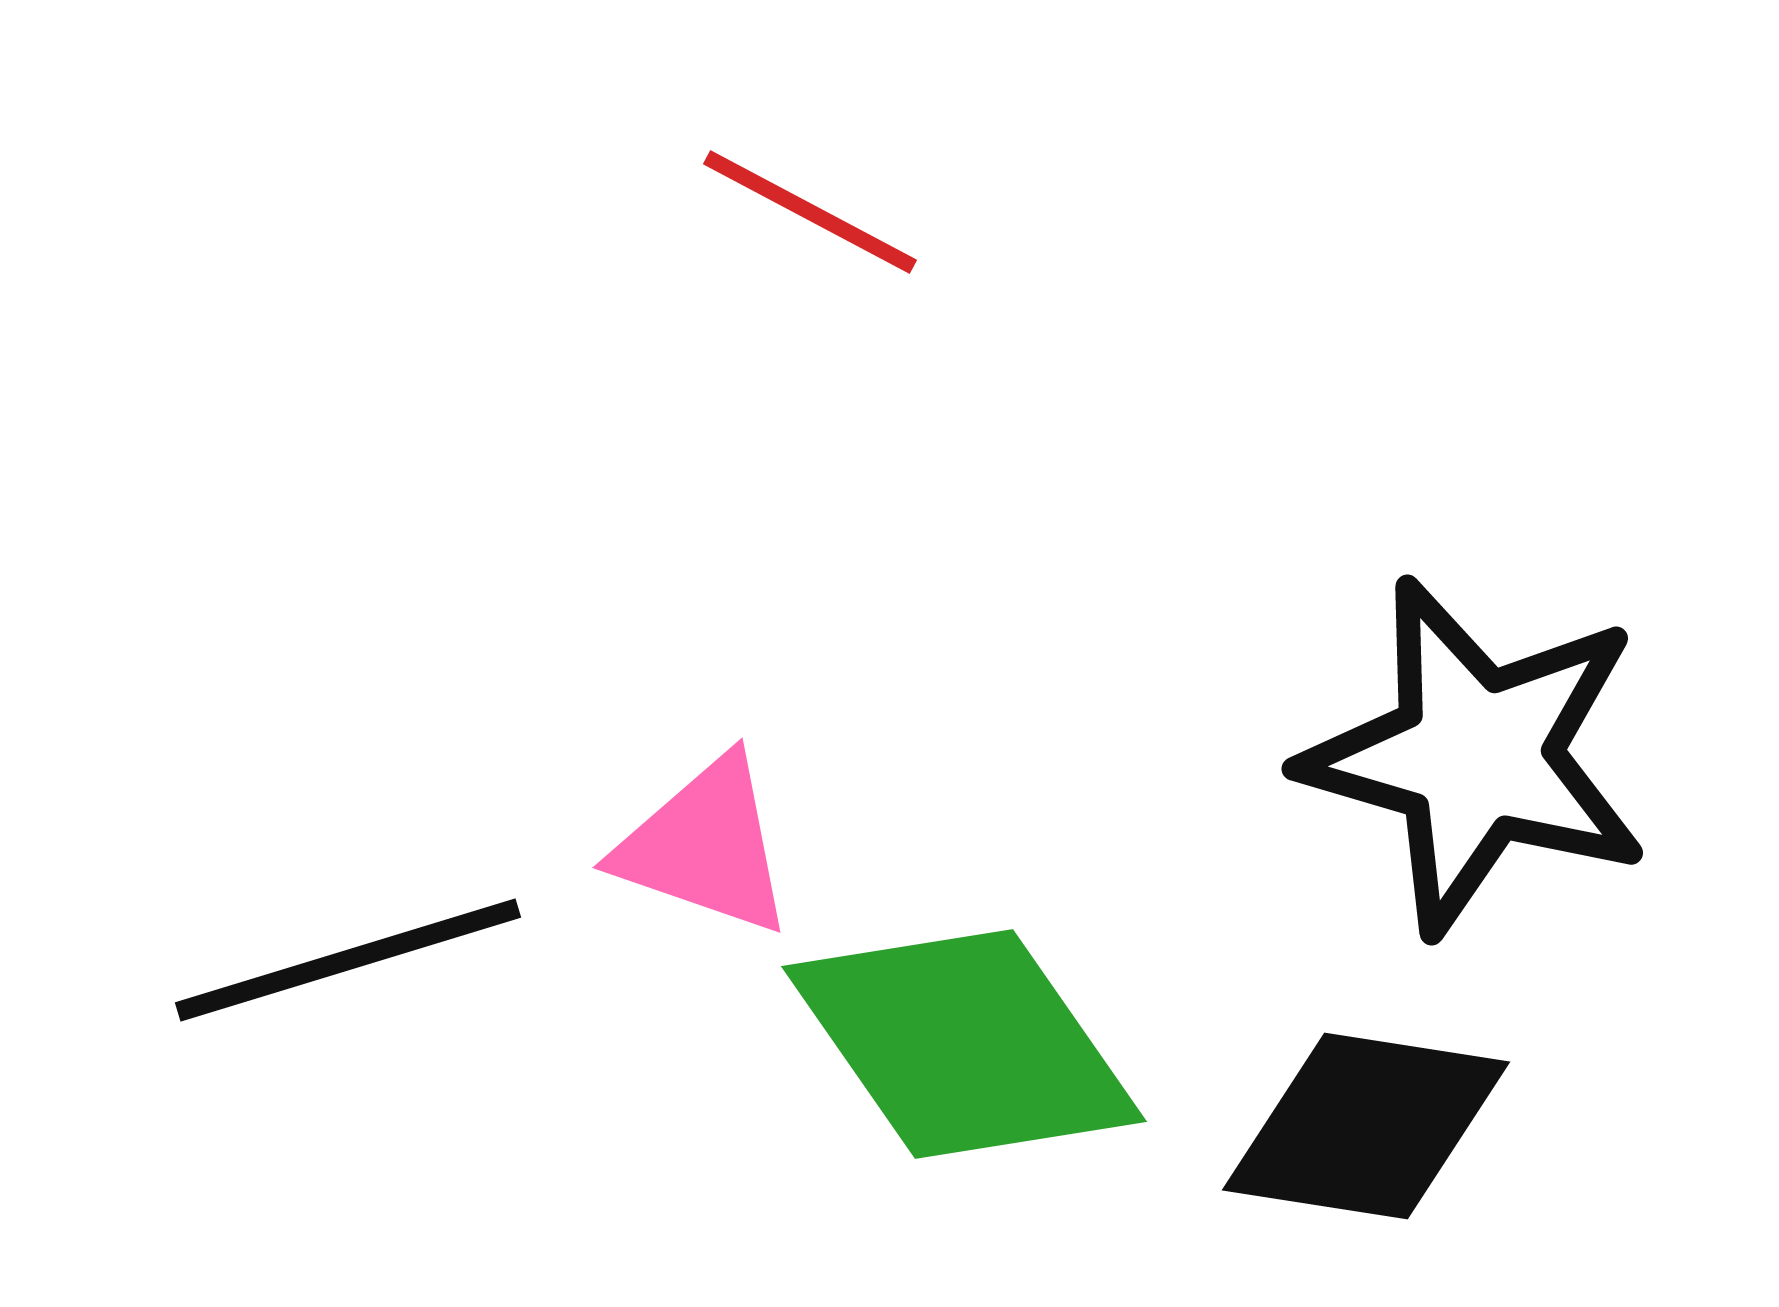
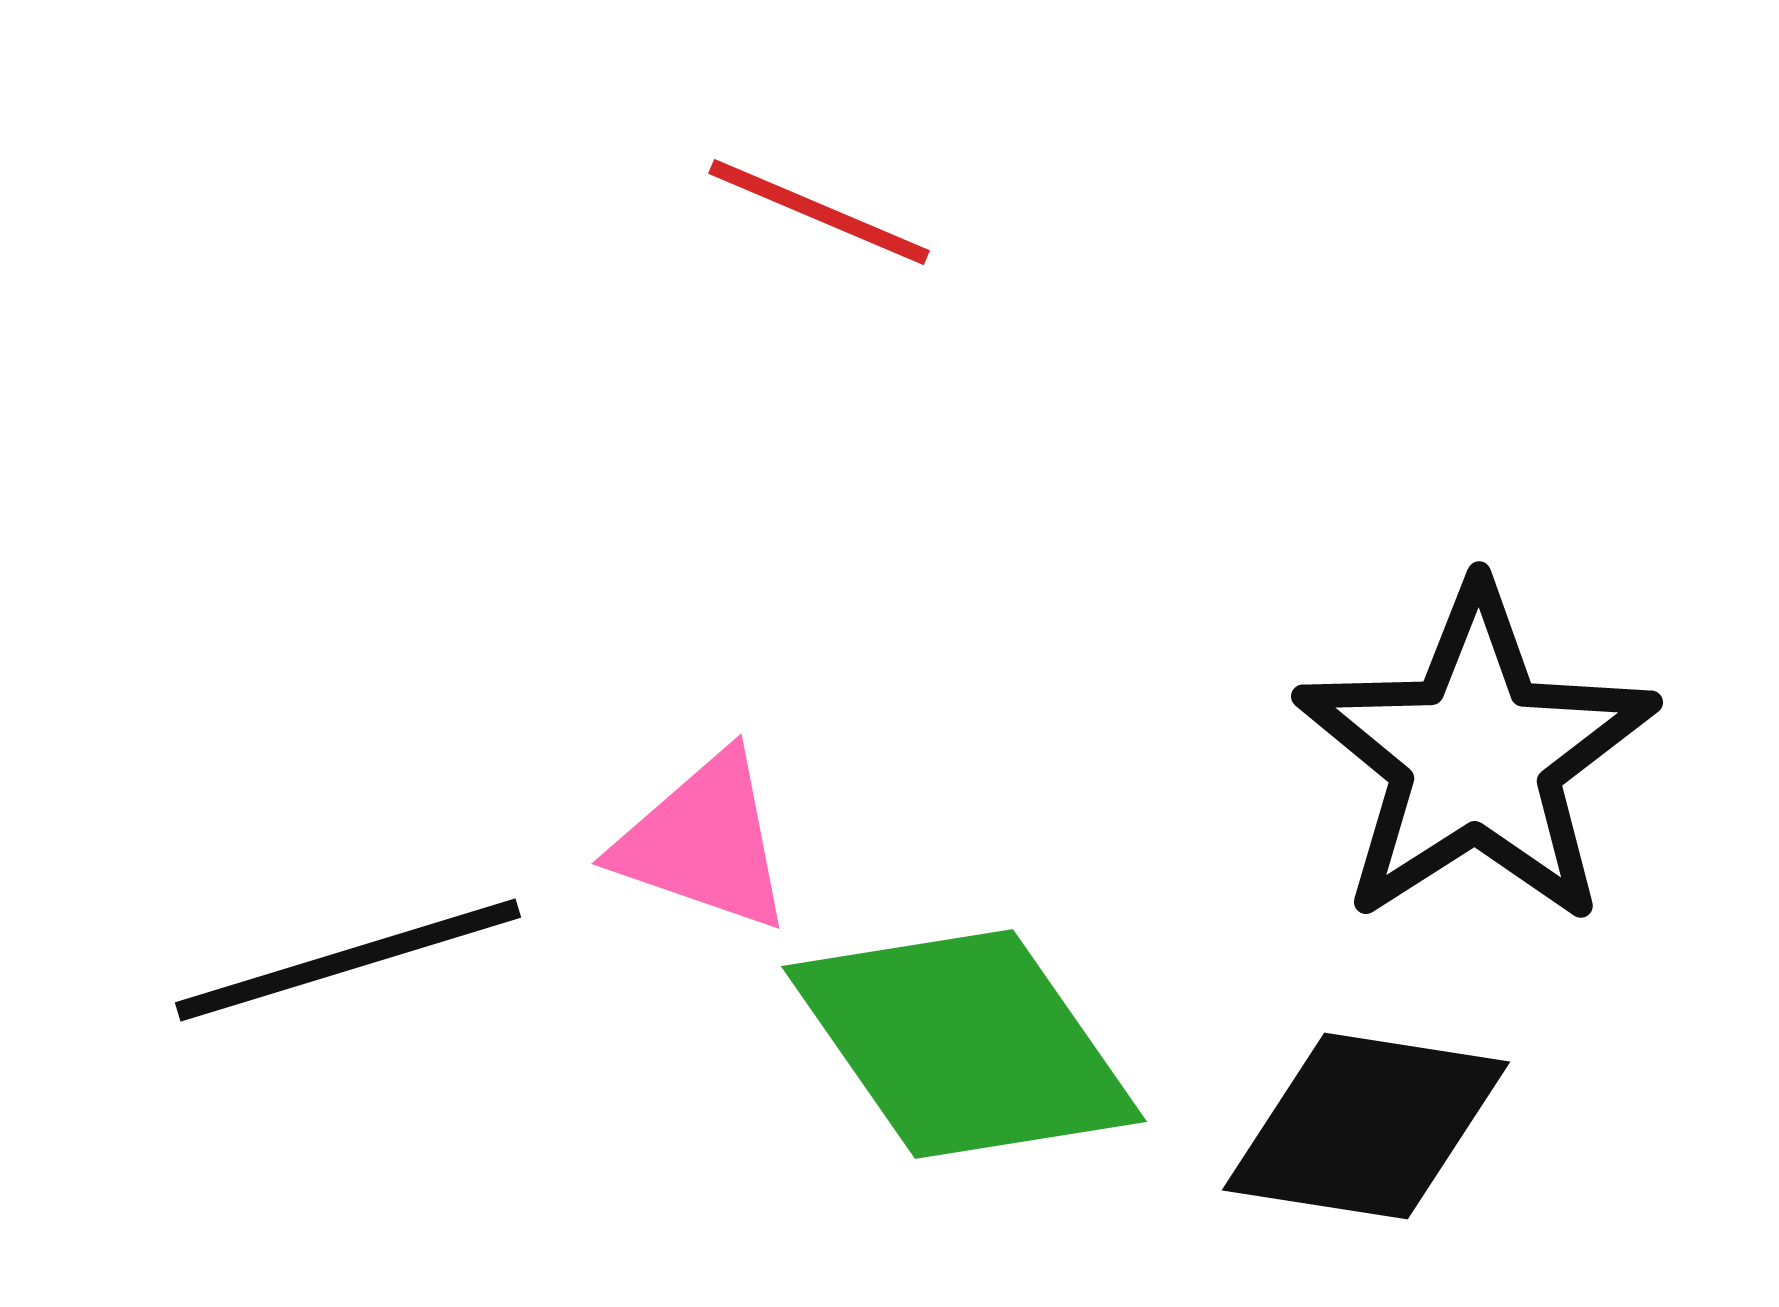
red line: moved 9 px right; rotated 5 degrees counterclockwise
black star: rotated 23 degrees clockwise
pink triangle: moved 1 px left, 4 px up
